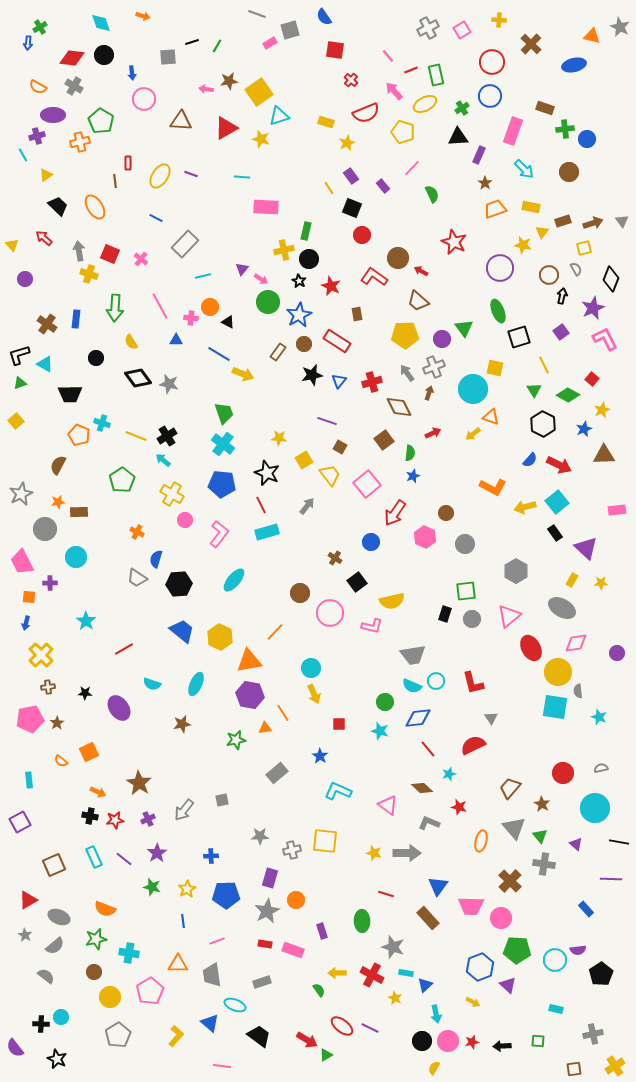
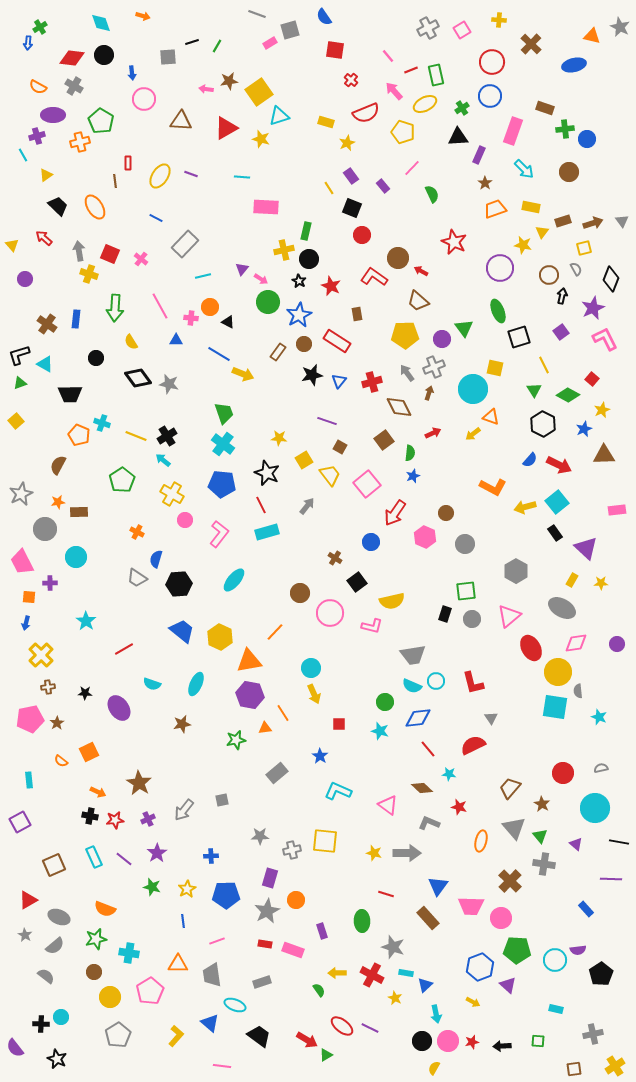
purple circle at (617, 653): moved 9 px up
cyan star at (449, 774): rotated 24 degrees clockwise
